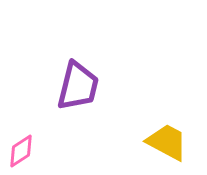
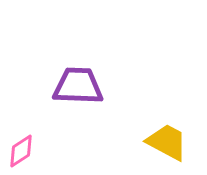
purple trapezoid: rotated 102 degrees counterclockwise
